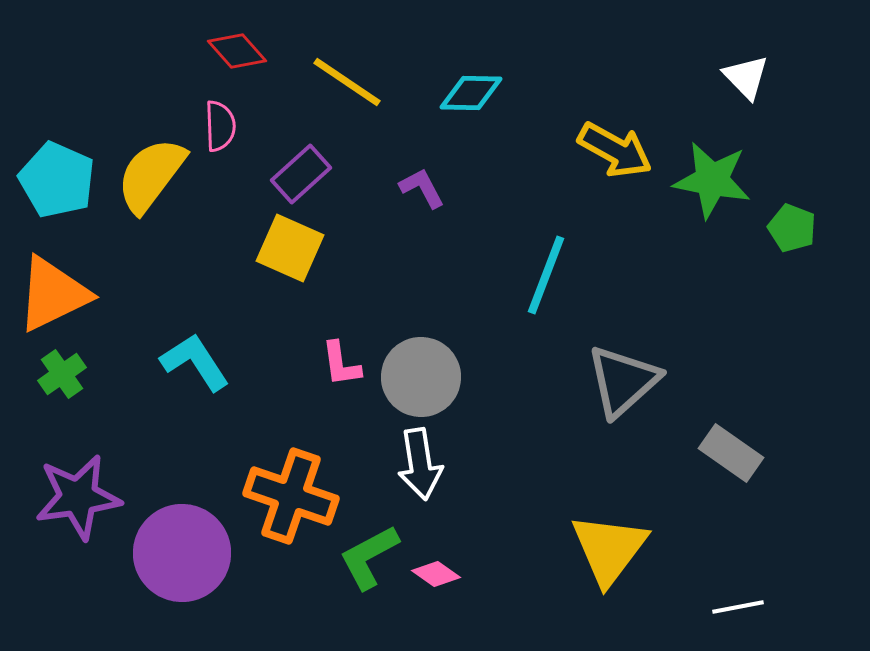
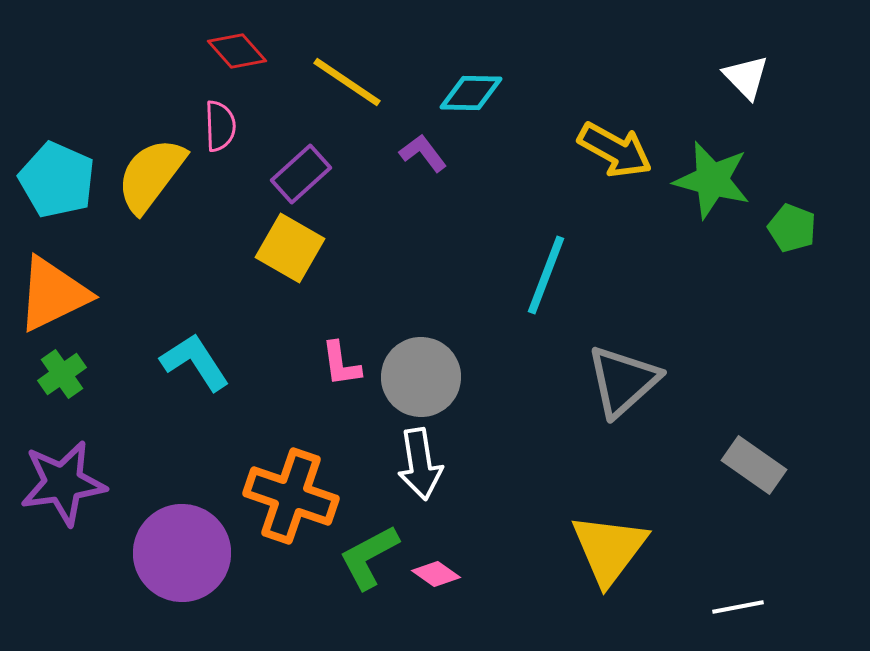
green star: rotated 4 degrees clockwise
purple L-shape: moved 1 px right, 35 px up; rotated 9 degrees counterclockwise
yellow square: rotated 6 degrees clockwise
gray rectangle: moved 23 px right, 12 px down
purple star: moved 15 px left, 14 px up
